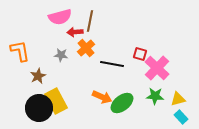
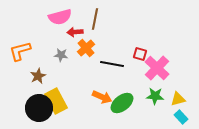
brown line: moved 5 px right, 2 px up
orange L-shape: rotated 95 degrees counterclockwise
